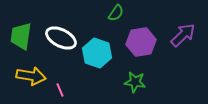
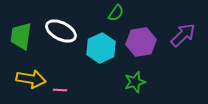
white ellipse: moved 7 px up
cyan hexagon: moved 4 px right, 5 px up; rotated 16 degrees clockwise
yellow arrow: moved 3 px down
green star: rotated 25 degrees counterclockwise
pink line: rotated 64 degrees counterclockwise
